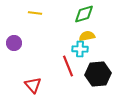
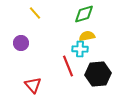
yellow line: rotated 40 degrees clockwise
purple circle: moved 7 px right
